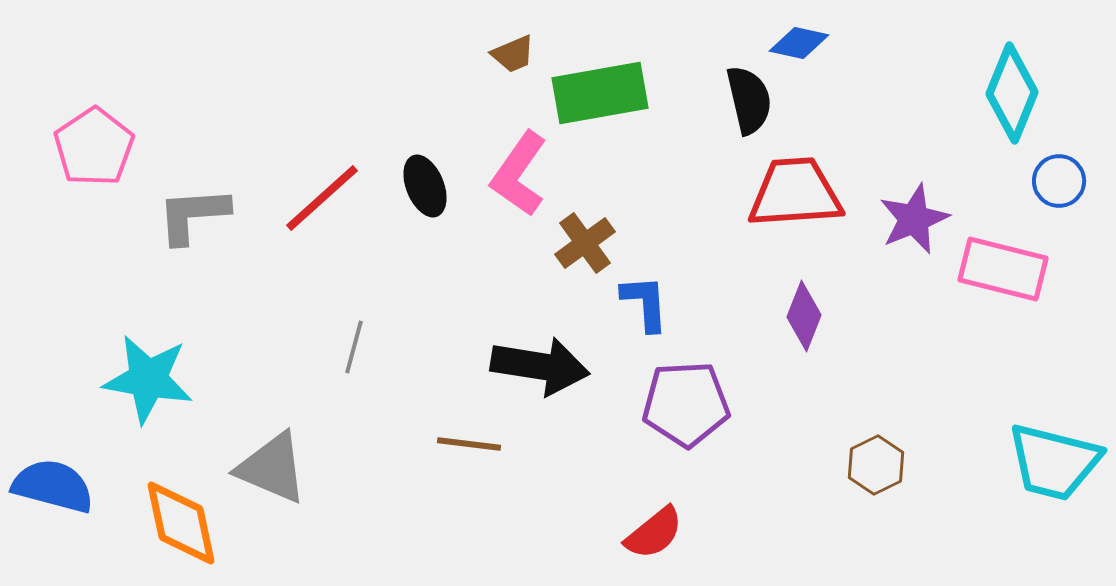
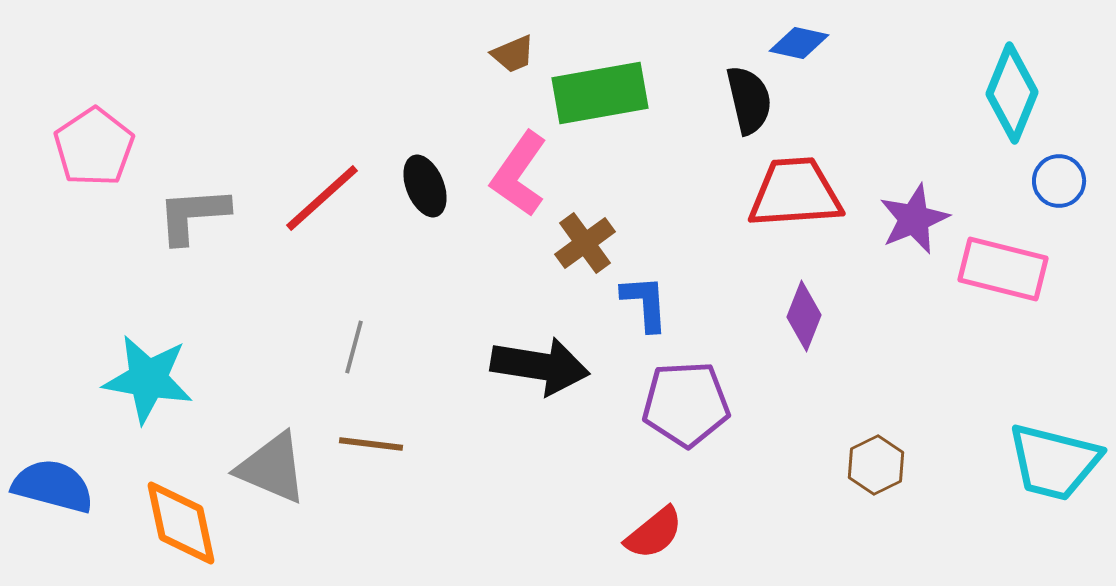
brown line: moved 98 px left
